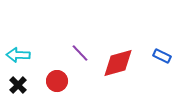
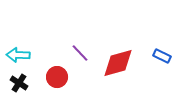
red circle: moved 4 px up
black cross: moved 1 px right, 2 px up; rotated 12 degrees counterclockwise
